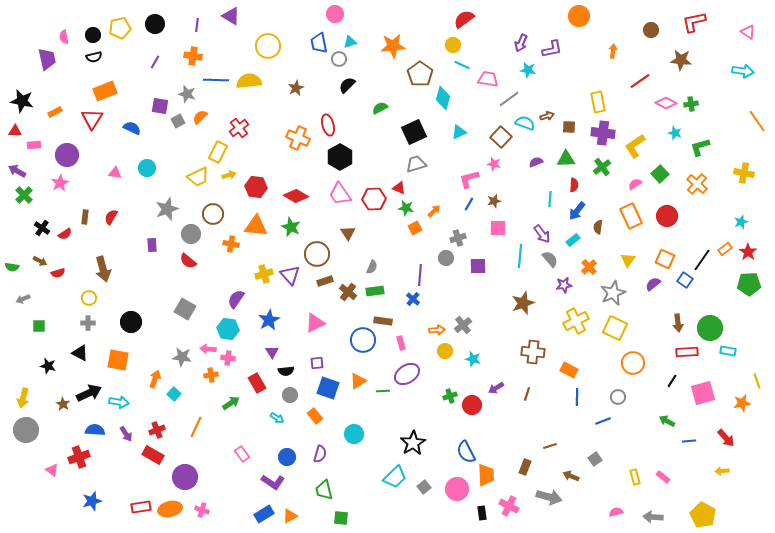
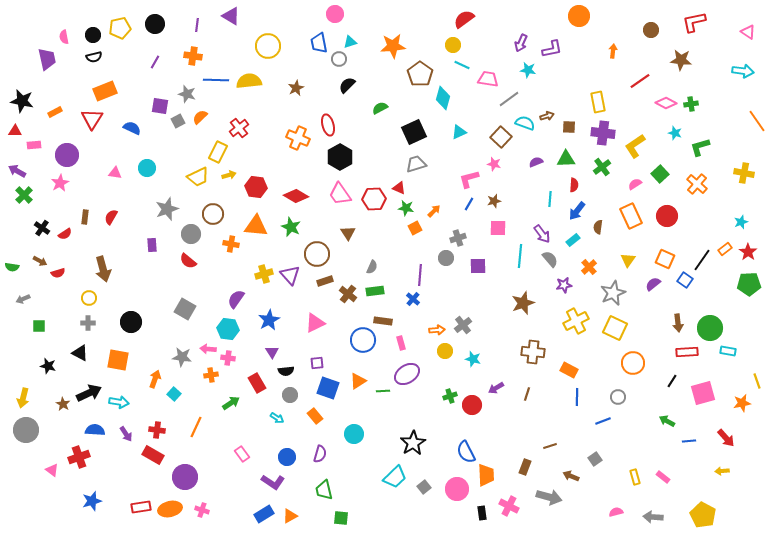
brown cross at (348, 292): moved 2 px down
red cross at (157, 430): rotated 28 degrees clockwise
